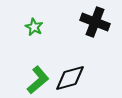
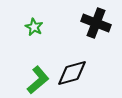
black cross: moved 1 px right, 1 px down
black diamond: moved 2 px right, 5 px up
